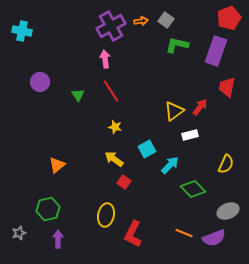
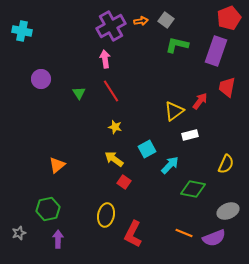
purple circle: moved 1 px right, 3 px up
green triangle: moved 1 px right, 2 px up
red arrow: moved 6 px up
green diamond: rotated 35 degrees counterclockwise
